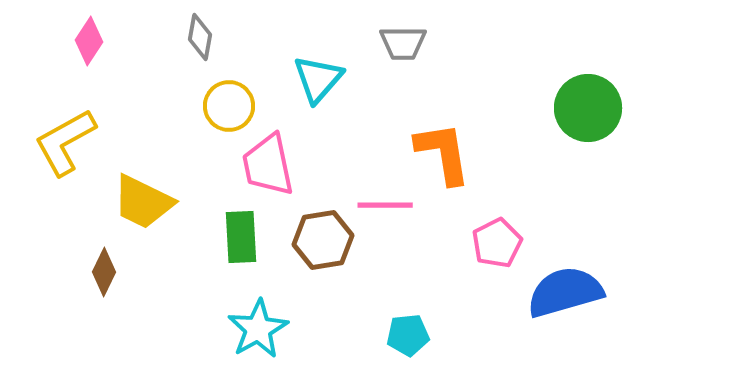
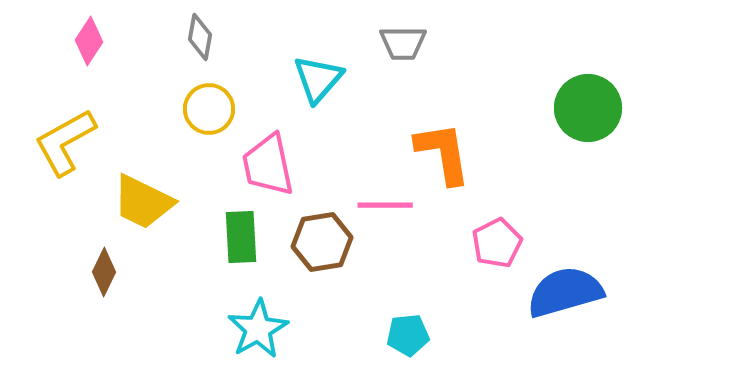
yellow circle: moved 20 px left, 3 px down
brown hexagon: moved 1 px left, 2 px down
